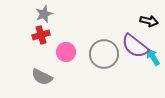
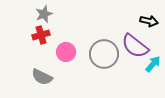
cyan arrow: moved 7 px down; rotated 72 degrees clockwise
